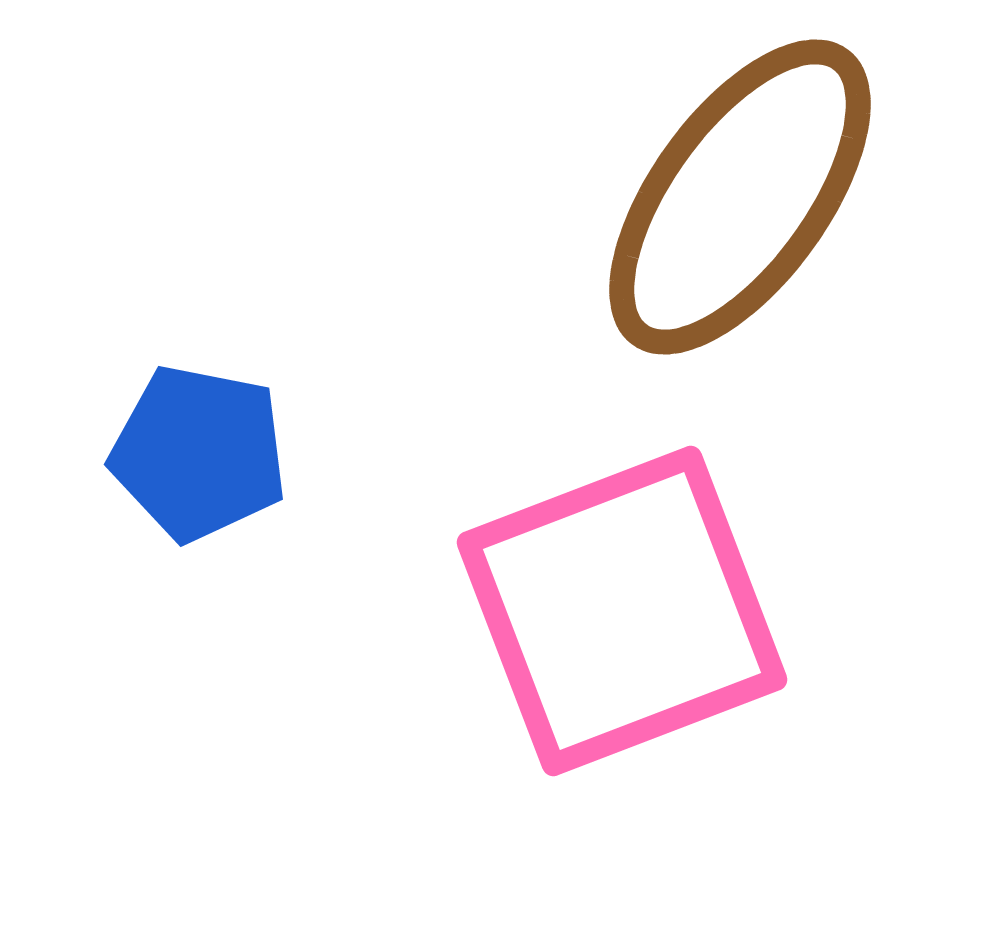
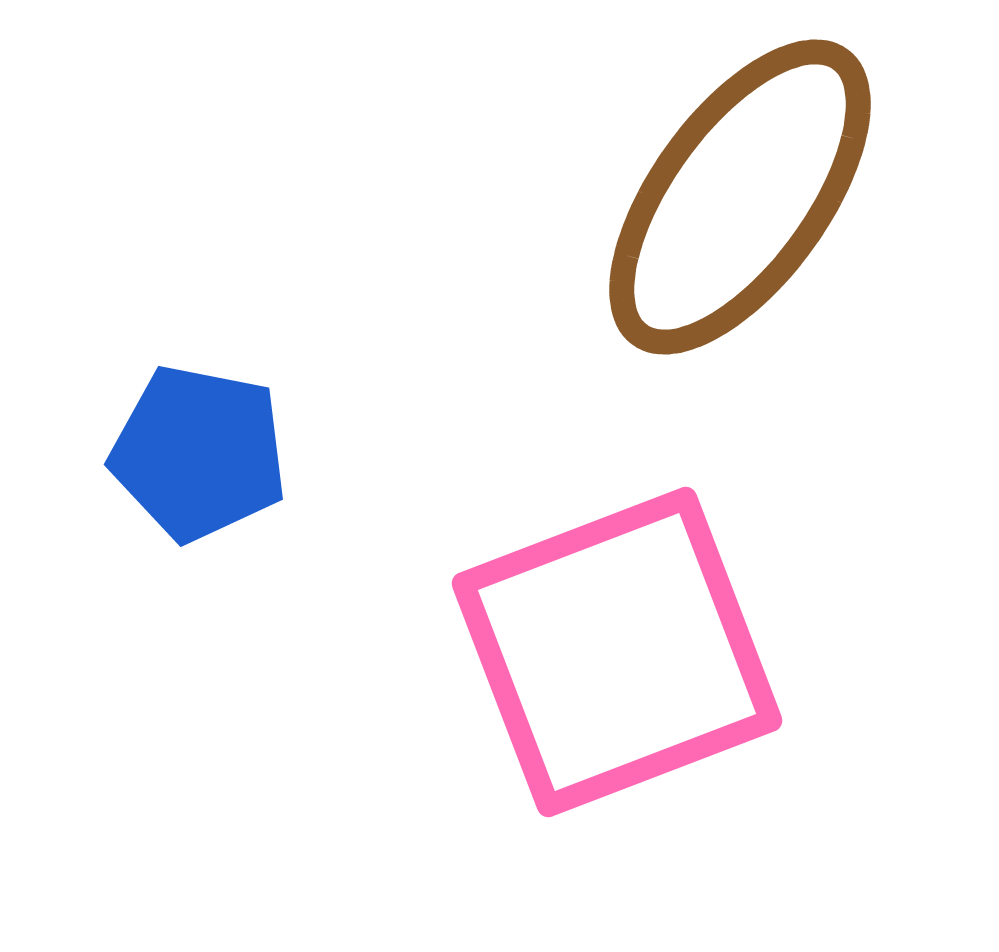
pink square: moved 5 px left, 41 px down
